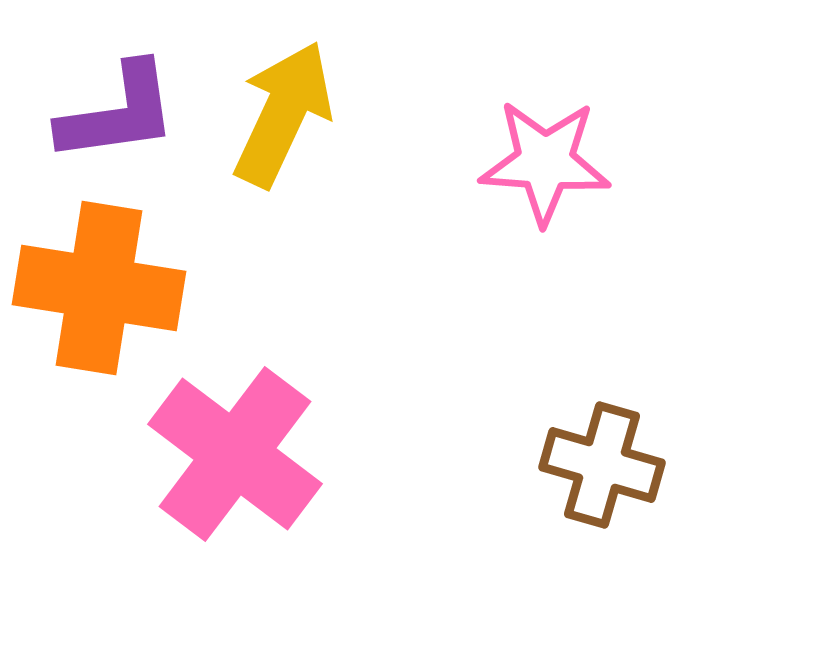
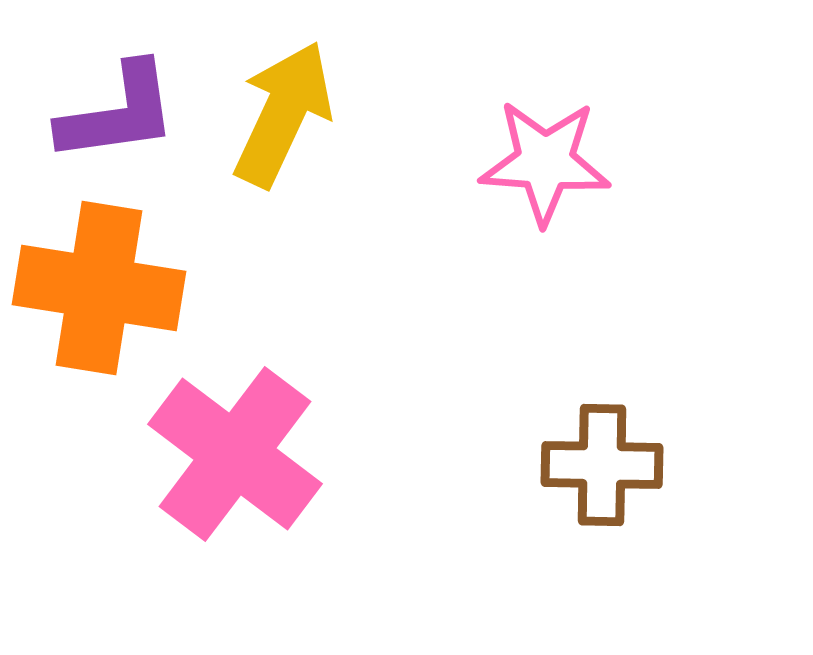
brown cross: rotated 15 degrees counterclockwise
